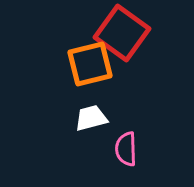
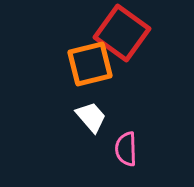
white trapezoid: moved 1 px up; rotated 64 degrees clockwise
